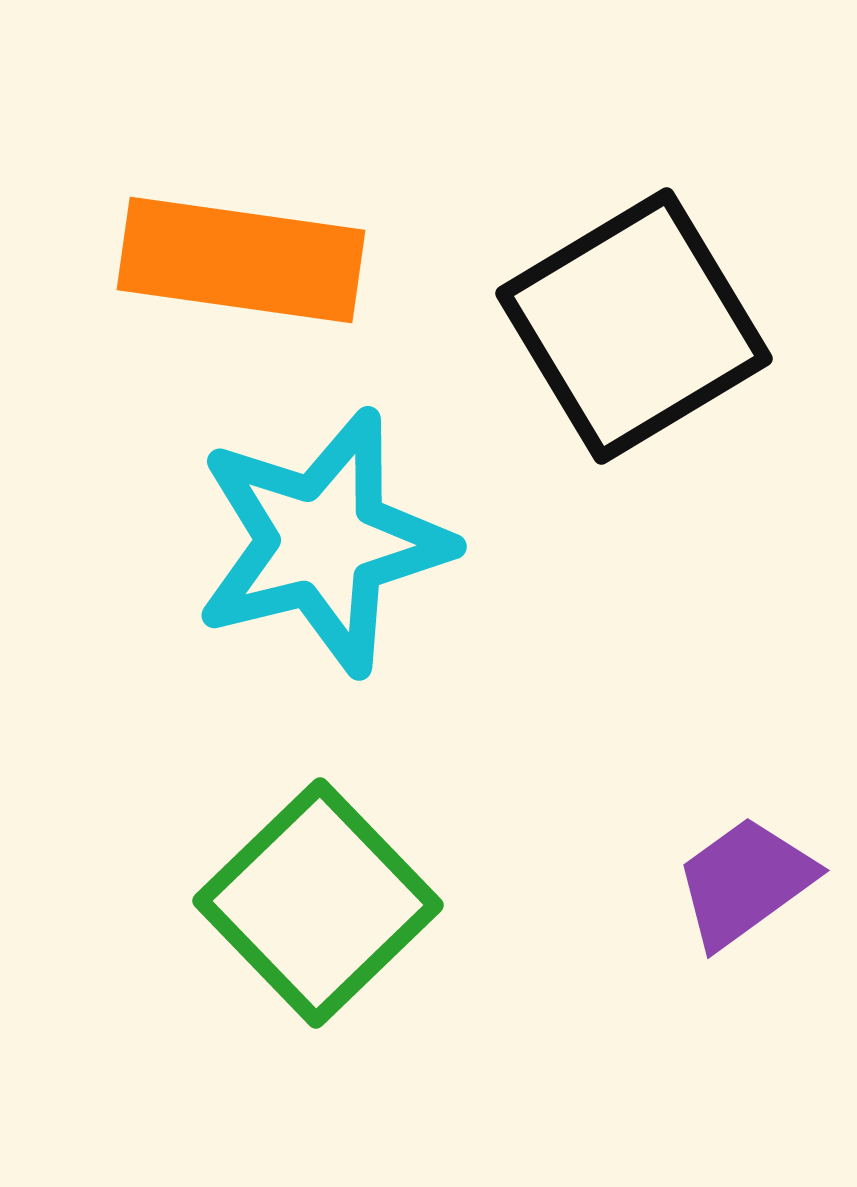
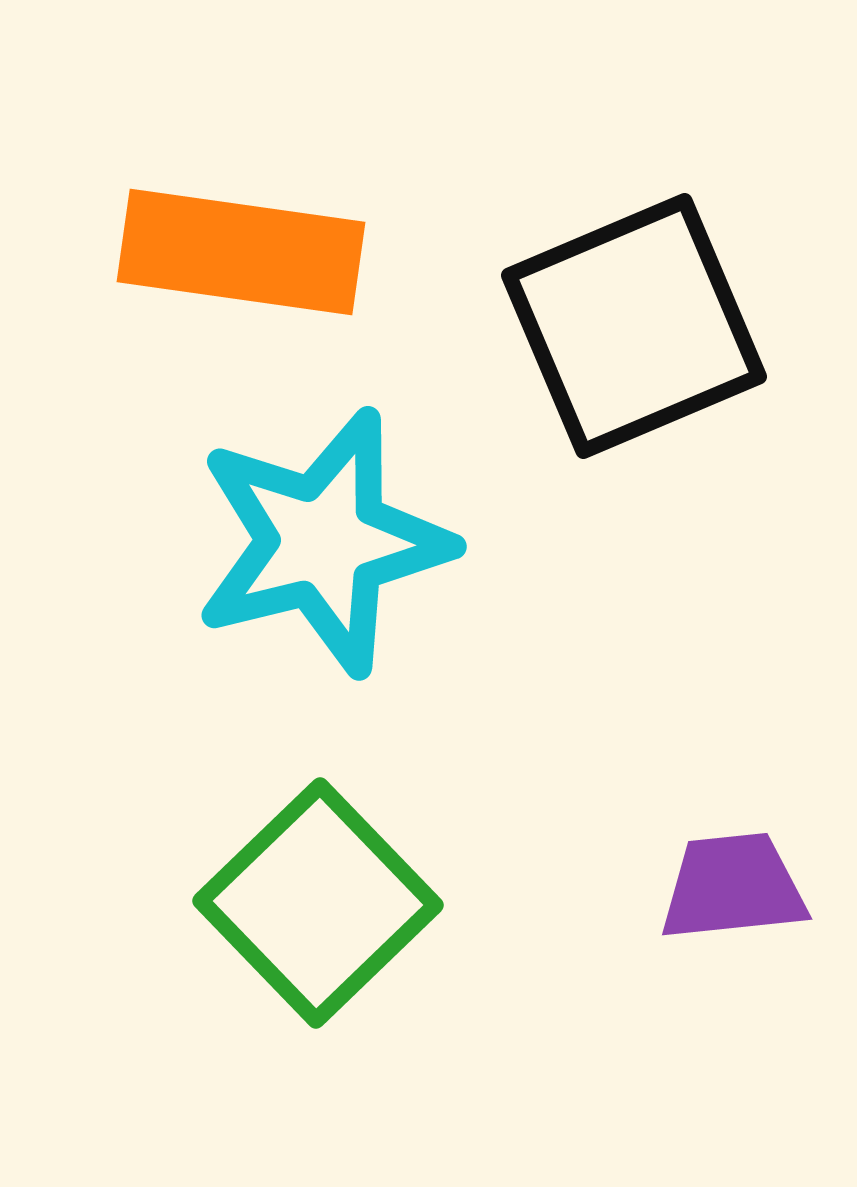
orange rectangle: moved 8 px up
black square: rotated 8 degrees clockwise
purple trapezoid: moved 12 px left, 5 px down; rotated 30 degrees clockwise
